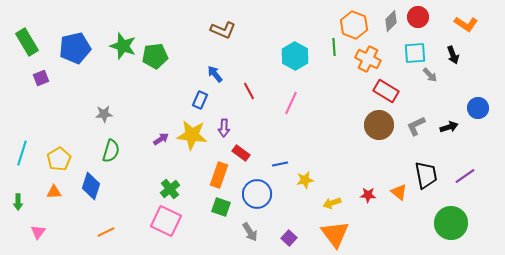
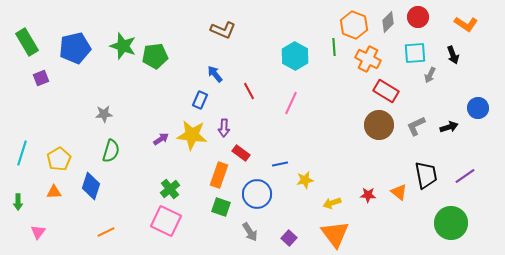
gray diamond at (391, 21): moved 3 px left, 1 px down
gray arrow at (430, 75): rotated 70 degrees clockwise
